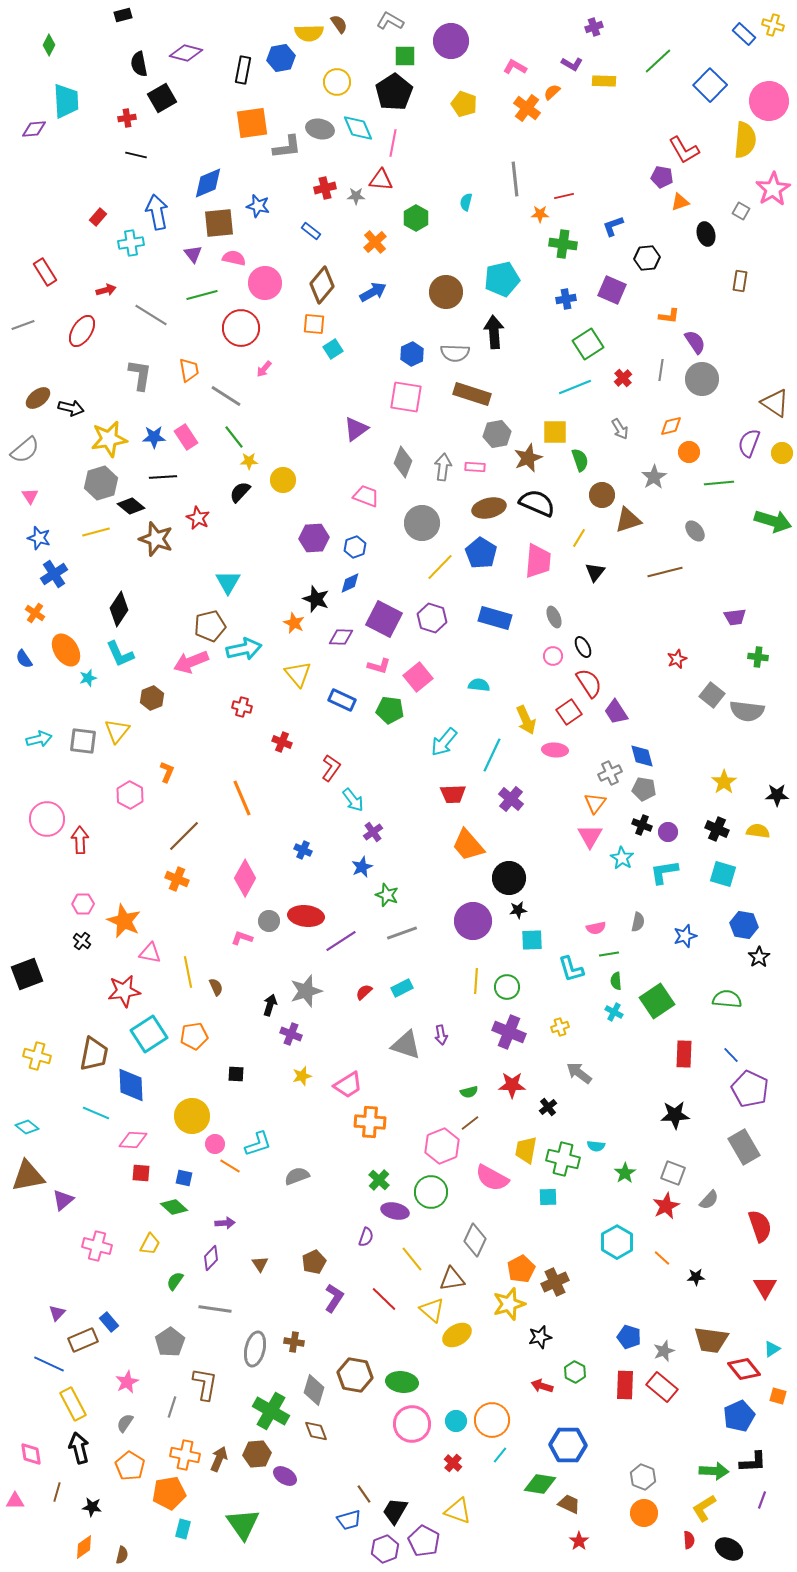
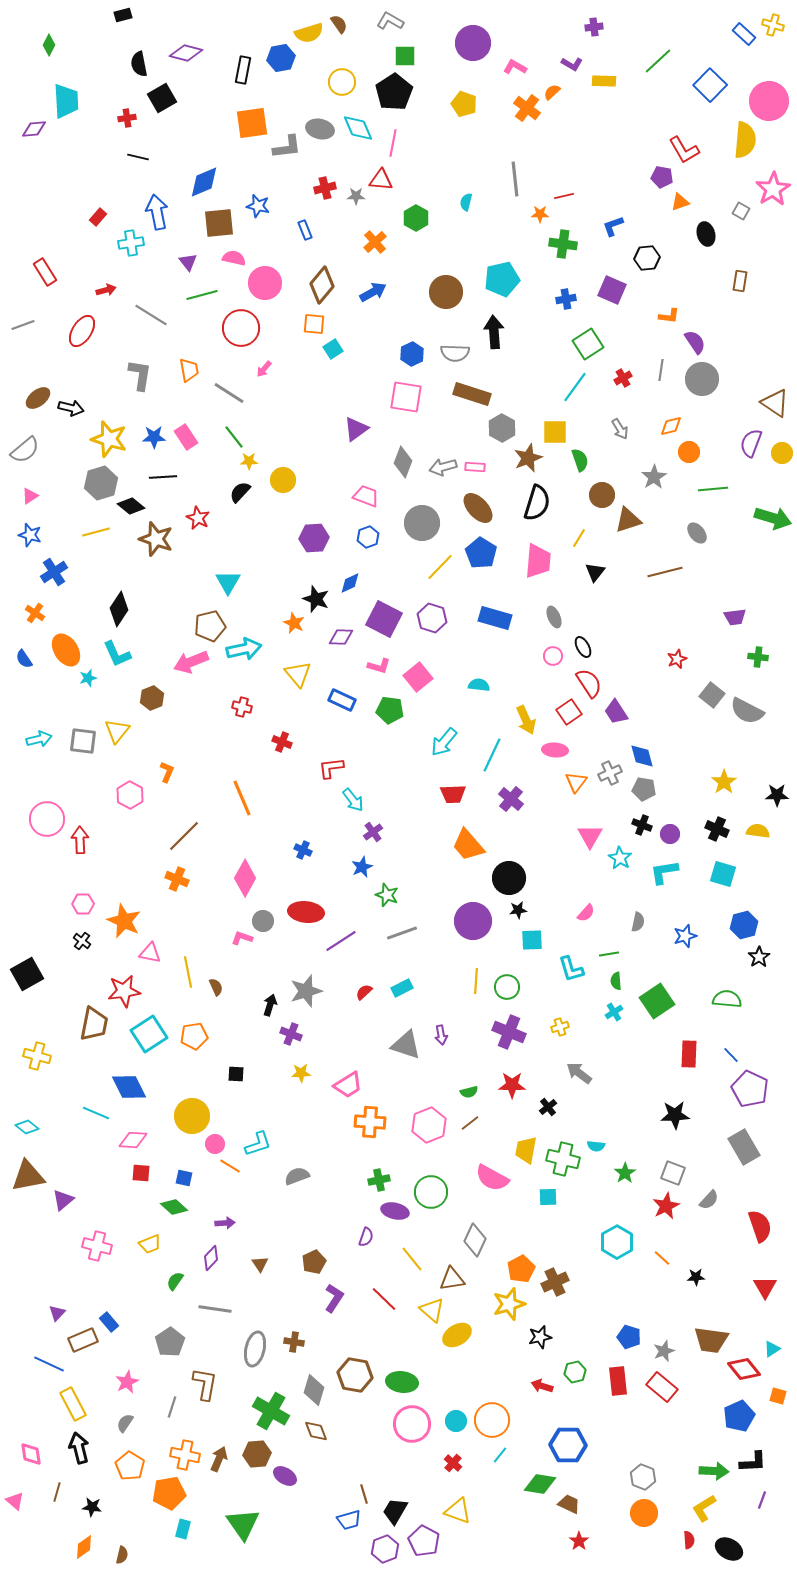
purple cross at (594, 27): rotated 12 degrees clockwise
yellow semicircle at (309, 33): rotated 16 degrees counterclockwise
purple circle at (451, 41): moved 22 px right, 2 px down
yellow circle at (337, 82): moved 5 px right
black line at (136, 155): moved 2 px right, 2 px down
blue diamond at (208, 183): moved 4 px left, 1 px up
blue rectangle at (311, 231): moved 6 px left, 1 px up; rotated 30 degrees clockwise
purple triangle at (193, 254): moved 5 px left, 8 px down
red cross at (623, 378): rotated 12 degrees clockwise
cyan line at (575, 387): rotated 32 degrees counterclockwise
gray line at (226, 396): moved 3 px right, 3 px up
gray hexagon at (497, 434): moved 5 px right, 6 px up; rotated 20 degrees counterclockwise
yellow star at (109, 439): rotated 27 degrees clockwise
purple semicircle at (749, 443): moved 2 px right
gray arrow at (443, 467): rotated 112 degrees counterclockwise
green line at (719, 483): moved 6 px left, 6 px down
pink triangle at (30, 496): rotated 30 degrees clockwise
black semicircle at (537, 503): rotated 84 degrees clockwise
brown ellipse at (489, 508): moved 11 px left; rotated 60 degrees clockwise
green arrow at (773, 521): moved 3 px up
gray ellipse at (695, 531): moved 2 px right, 2 px down
blue star at (39, 538): moved 9 px left, 3 px up
blue hexagon at (355, 547): moved 13 px right, 10 px up
blue cross at (54, 574): moved 2 px up
cyan L-shape at (120, 654): moved 3 px left
gray semicircle at (747, 711): rotated 20 degrees clockwise
red L-shape at (331, 768): rotated 132 degrees counterclockwise
orange triangle at (595, 803): moved 19 px left, 21 px up
purple circle at (668, 832): moved 2 px right, 2 px down
cyan star at (622, 858): moved 2 px left
red ellipse at (306, 916): moved 4 px up
gray circle at (269, 921): moved 6 px left
blue hexagon at (744, 925): rotated 24 degrees counterclockwise
pink semicircle at (596, 928): moved 10 px left, 15 px up; rotated 36 degrees counterclockwise
black square at (27, 974): rotated 8 degrees counterclockwise
cyan cross at (614, 1012): rotated 30 degrees clockwise
brown trapezoid at (94, 1054): moved 30 px up
red rectangle at (684, 1054): moved 5 px right
yellow star at (302, 1076): moved 1 px left, 3 px up; rotated 12 degrees clockwise
blue diamond at (131, 1085): moved 2 px left, 2 px down; rotated 24 degrees counterclockwise
pink hexagon at (442, 1146): moved 13 px left, 21 px up
green cross at (379, 1180): rotated 35 degrees clockwise
yellow trapezoid at (150, 1244): rotated 40 degrees clockwise
green hexagon at (575, 1372): rotated 20 degrees clockwise
red rectangle at (625, 1385): moved 7 px left, 4 px up; rotated 8 degrees counterclockwise
brown line at (364, 1494): rotated 18 degrees clockwise
pink triangle at (15, 1501): rotated 42 degrees clockwise
